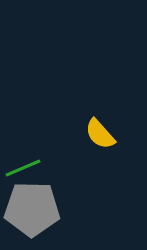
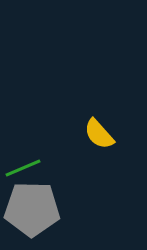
yellow semicircle: moved 1 px left
